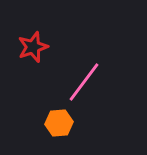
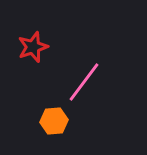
orange hexagon: moved 5 px left, 2 px up
